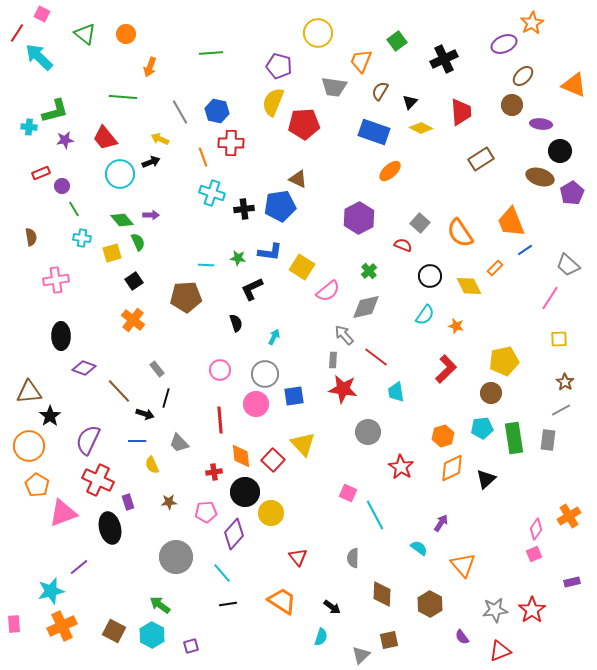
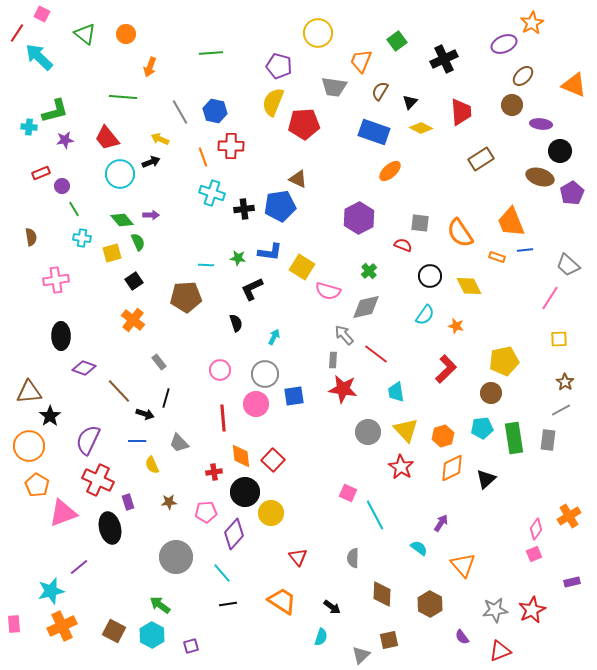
blue hexagon at (217, 111): moved 2 px left
red trapezoid at (105, 138): moved 2 px right
red cross at (231, 143): moved 3 px down
gray square at (420, 223): rotated 36 degrees counterclockwise
blue line at (525, 250): rotated 28 degrees clockwise
orange rectangle at (495, 268): moved 2 px right, 11 px up; rotated 63 degrees clockwise
pink semicircle at (328, 291): rotated 55 degrees clockwise
red line at (376, 357): moved 3 px up
gray rectangle at (157, 369): moved 2 px right, 7 px up
red line at (220, 420): moved 3 px right, 2 px up
yellow triangle at (303, 444): moved 103 px right, 14 px up
red star at (532, 610): rotated 8 degrees clockwise
